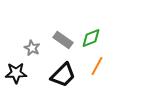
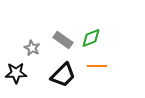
orange line: rotated 60 degrees clockwise
